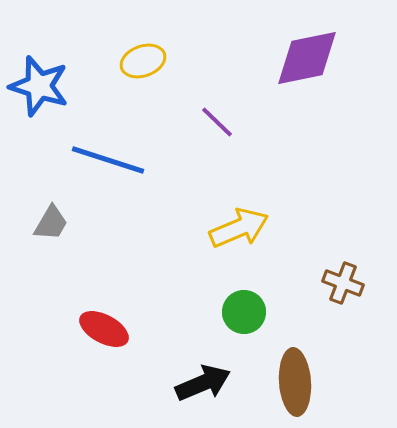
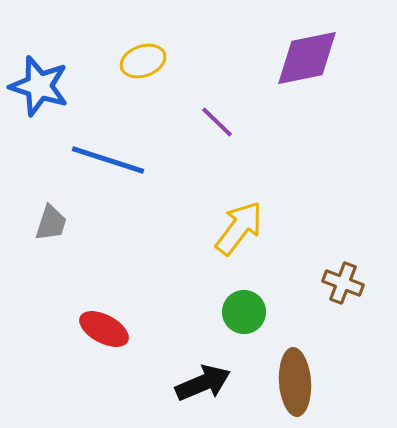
gray trapezoid: rotated 12 degrees counterclockwise
yellow arrow: rotated 30 degrees counterclockwise
